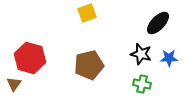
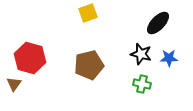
yellow square: moved 1 px right
